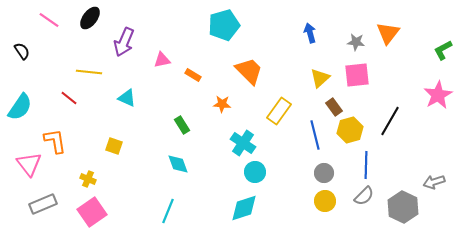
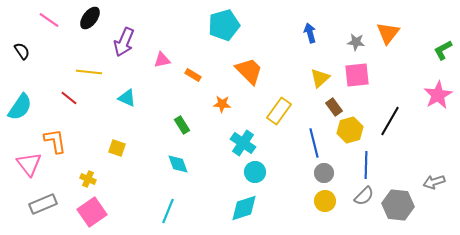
blue line at (315, 135): moved 1 px left, 8 px down
yellow square at (114, 146): moved 3 px right, 2 px down
gray hexagon at (403, 207): moved 5 px left, 2 px up; rotated 20 degrees counterclockwise
